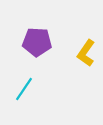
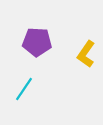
yellow L-shape: moved 1 px down
